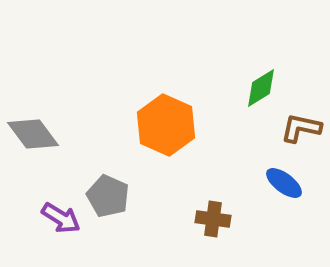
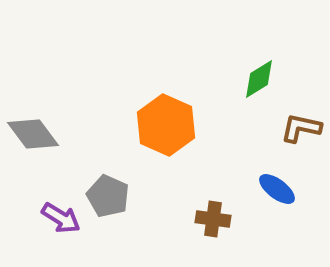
green diamond: moved 2 px left, 9 px up
blue ellipse: moved 7 px left, 6 px down
